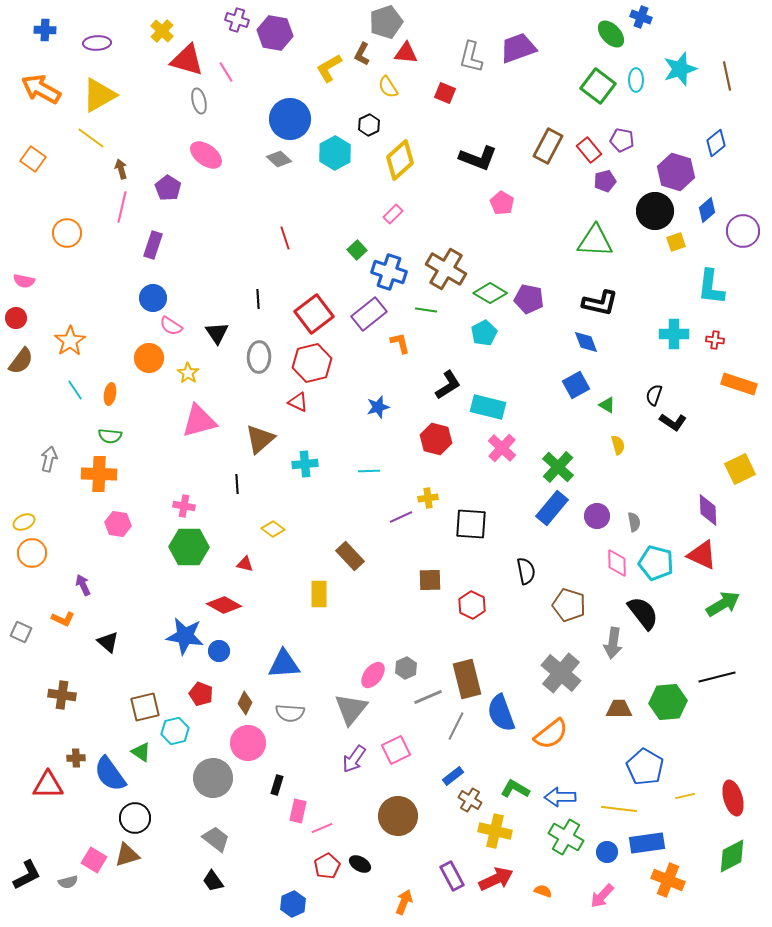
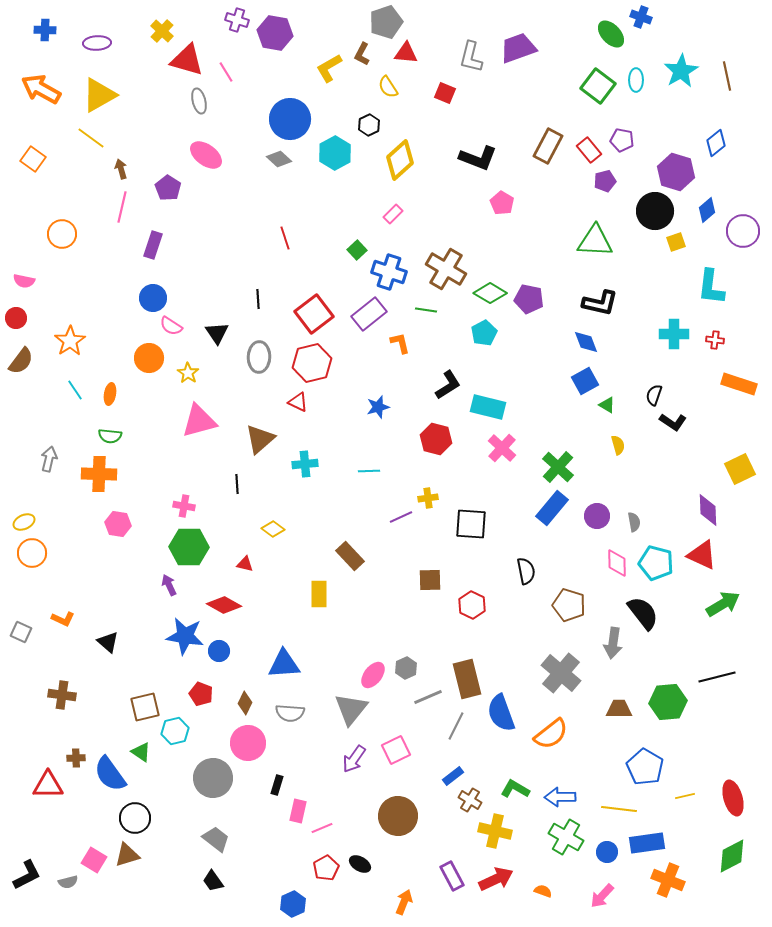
cyan star at (680, 69): moved 1 px right, 2 px down; rotated 12 degrees counterclockwise
orange circle at (67, 233): moved 5 px left, 1 px down
blue square at (576, 385): moved 9 px right, 4 px up
purple arrow at (83, 585): moved 86 px right
red pentagon at (327, 866): moved 1 px left, 2 px down
